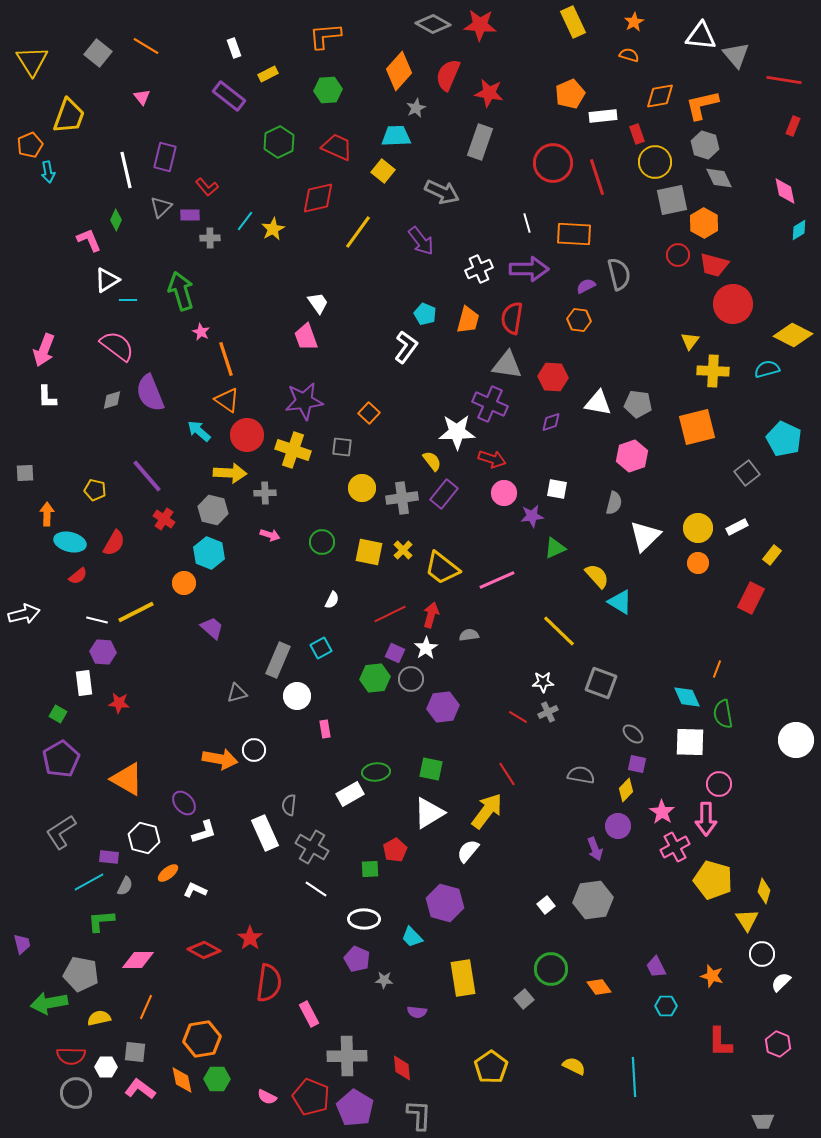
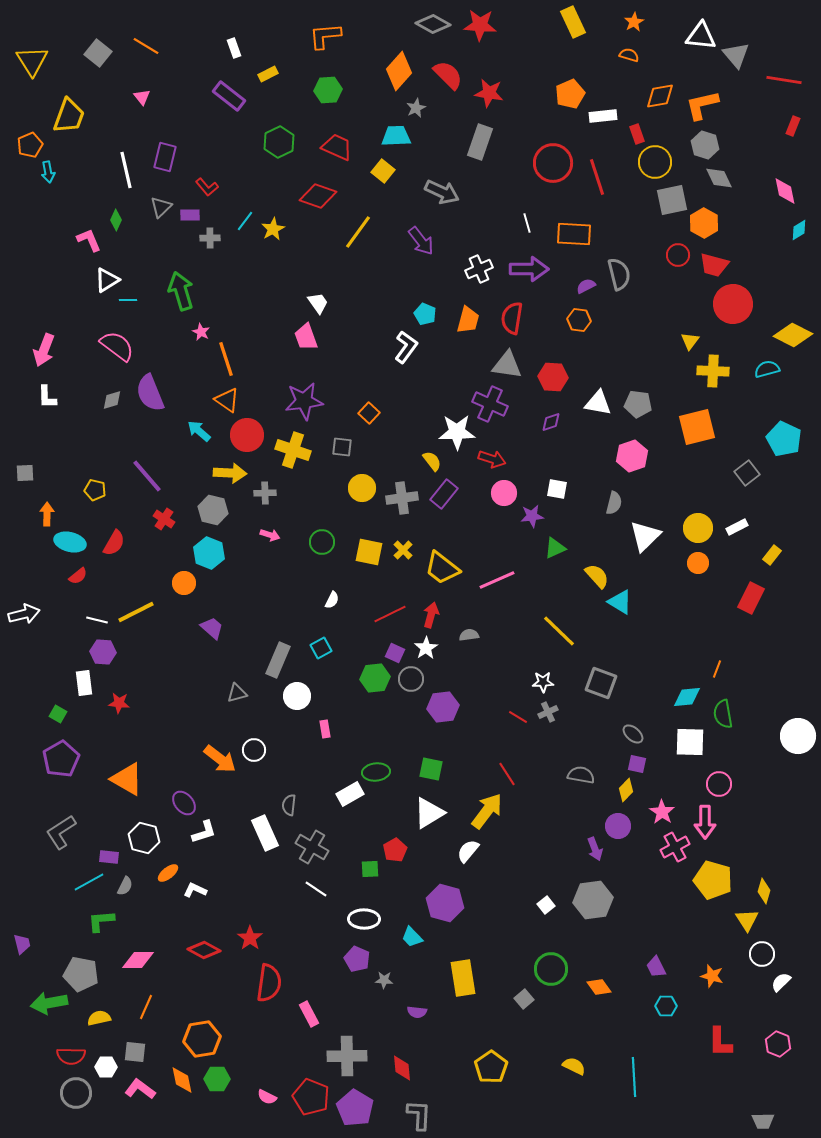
red semicircle at (448, 75): rotated 112 degrees clockwise
red diamond at (318, 198): moved 2 px up; rotated 33 degrees clockwise
cyan diamond at (687, 697): rotated 72 degrees counterclockwise
white circle at (796, 740): moved 2 px right, 4 px up
orange arrow at (220, 759): rotated 28 degrees clockwise
pink arrow at (706, 819): moved 1 px left, 3 px down
